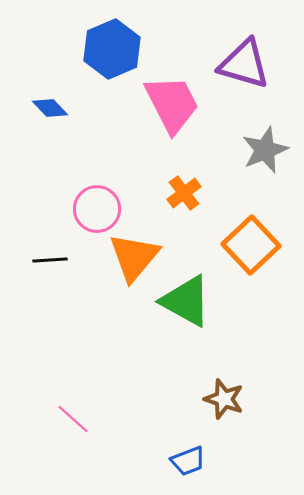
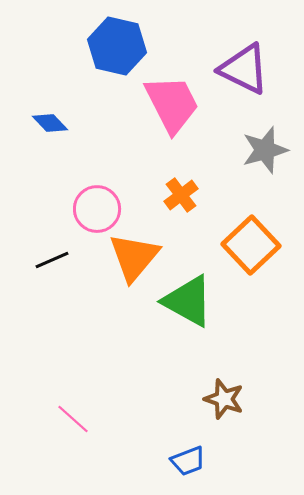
blue hexagon: moved 5 px right, 3 px up; rotated 24 degrees counterclockwise
purple triangle: moved 5 px down; rotated 10 degrees clockwise
blue diamond: moved 15 px down
gray star: rotated 6 degrees clockwise
orange cross: moved 3 px left, 2 px down
black line: moved 2 px right; rotated 20 degrees counterclockwise
green triangle: moved 2 px right
